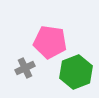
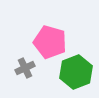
pink pentagon: rotated 8 degrees clockwise
